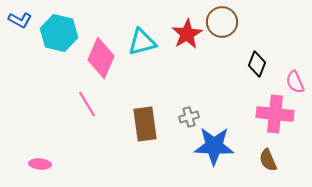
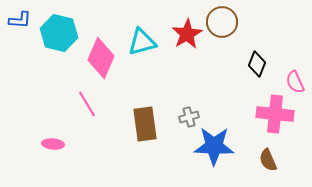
blue L-shape: rotated 25 degrees counterclockwise
pink ellipse: moved 13 px right, 20 px up
